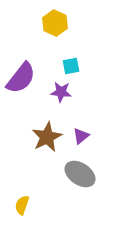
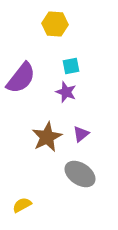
yellow hexagon: moved 1 px down; rotated 20 degrees counterclockwise
purple star: moved 5 px right; rotated 15 degrees clockwise
purple triangle: moved 2 px up
yellow semicircle: rotated 42 degrees clockwise
